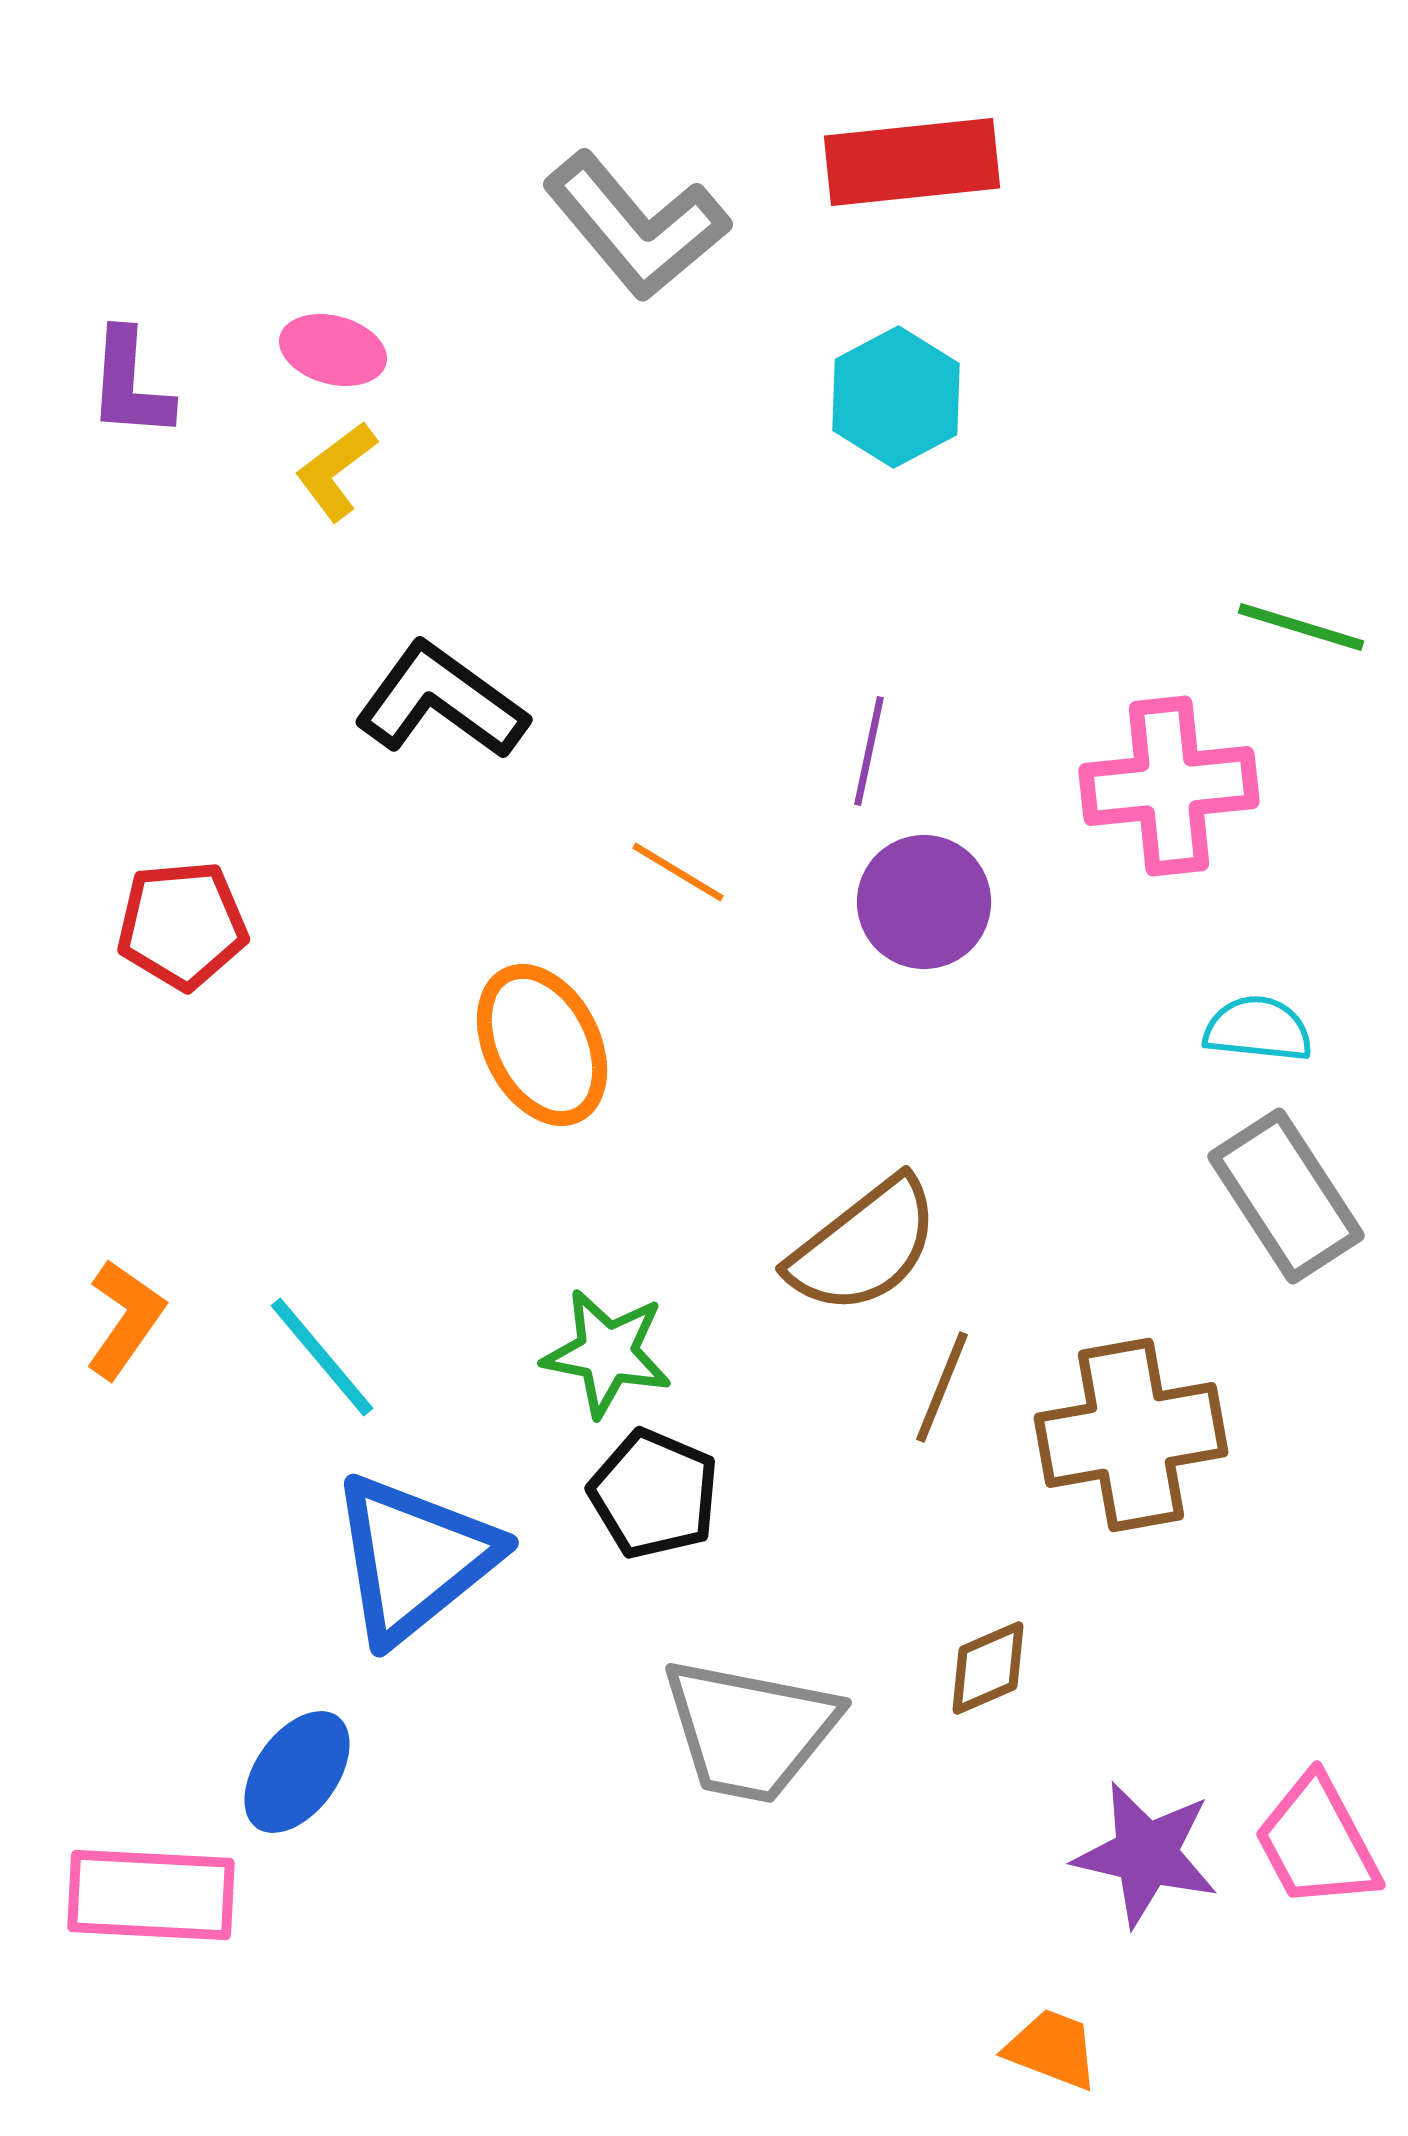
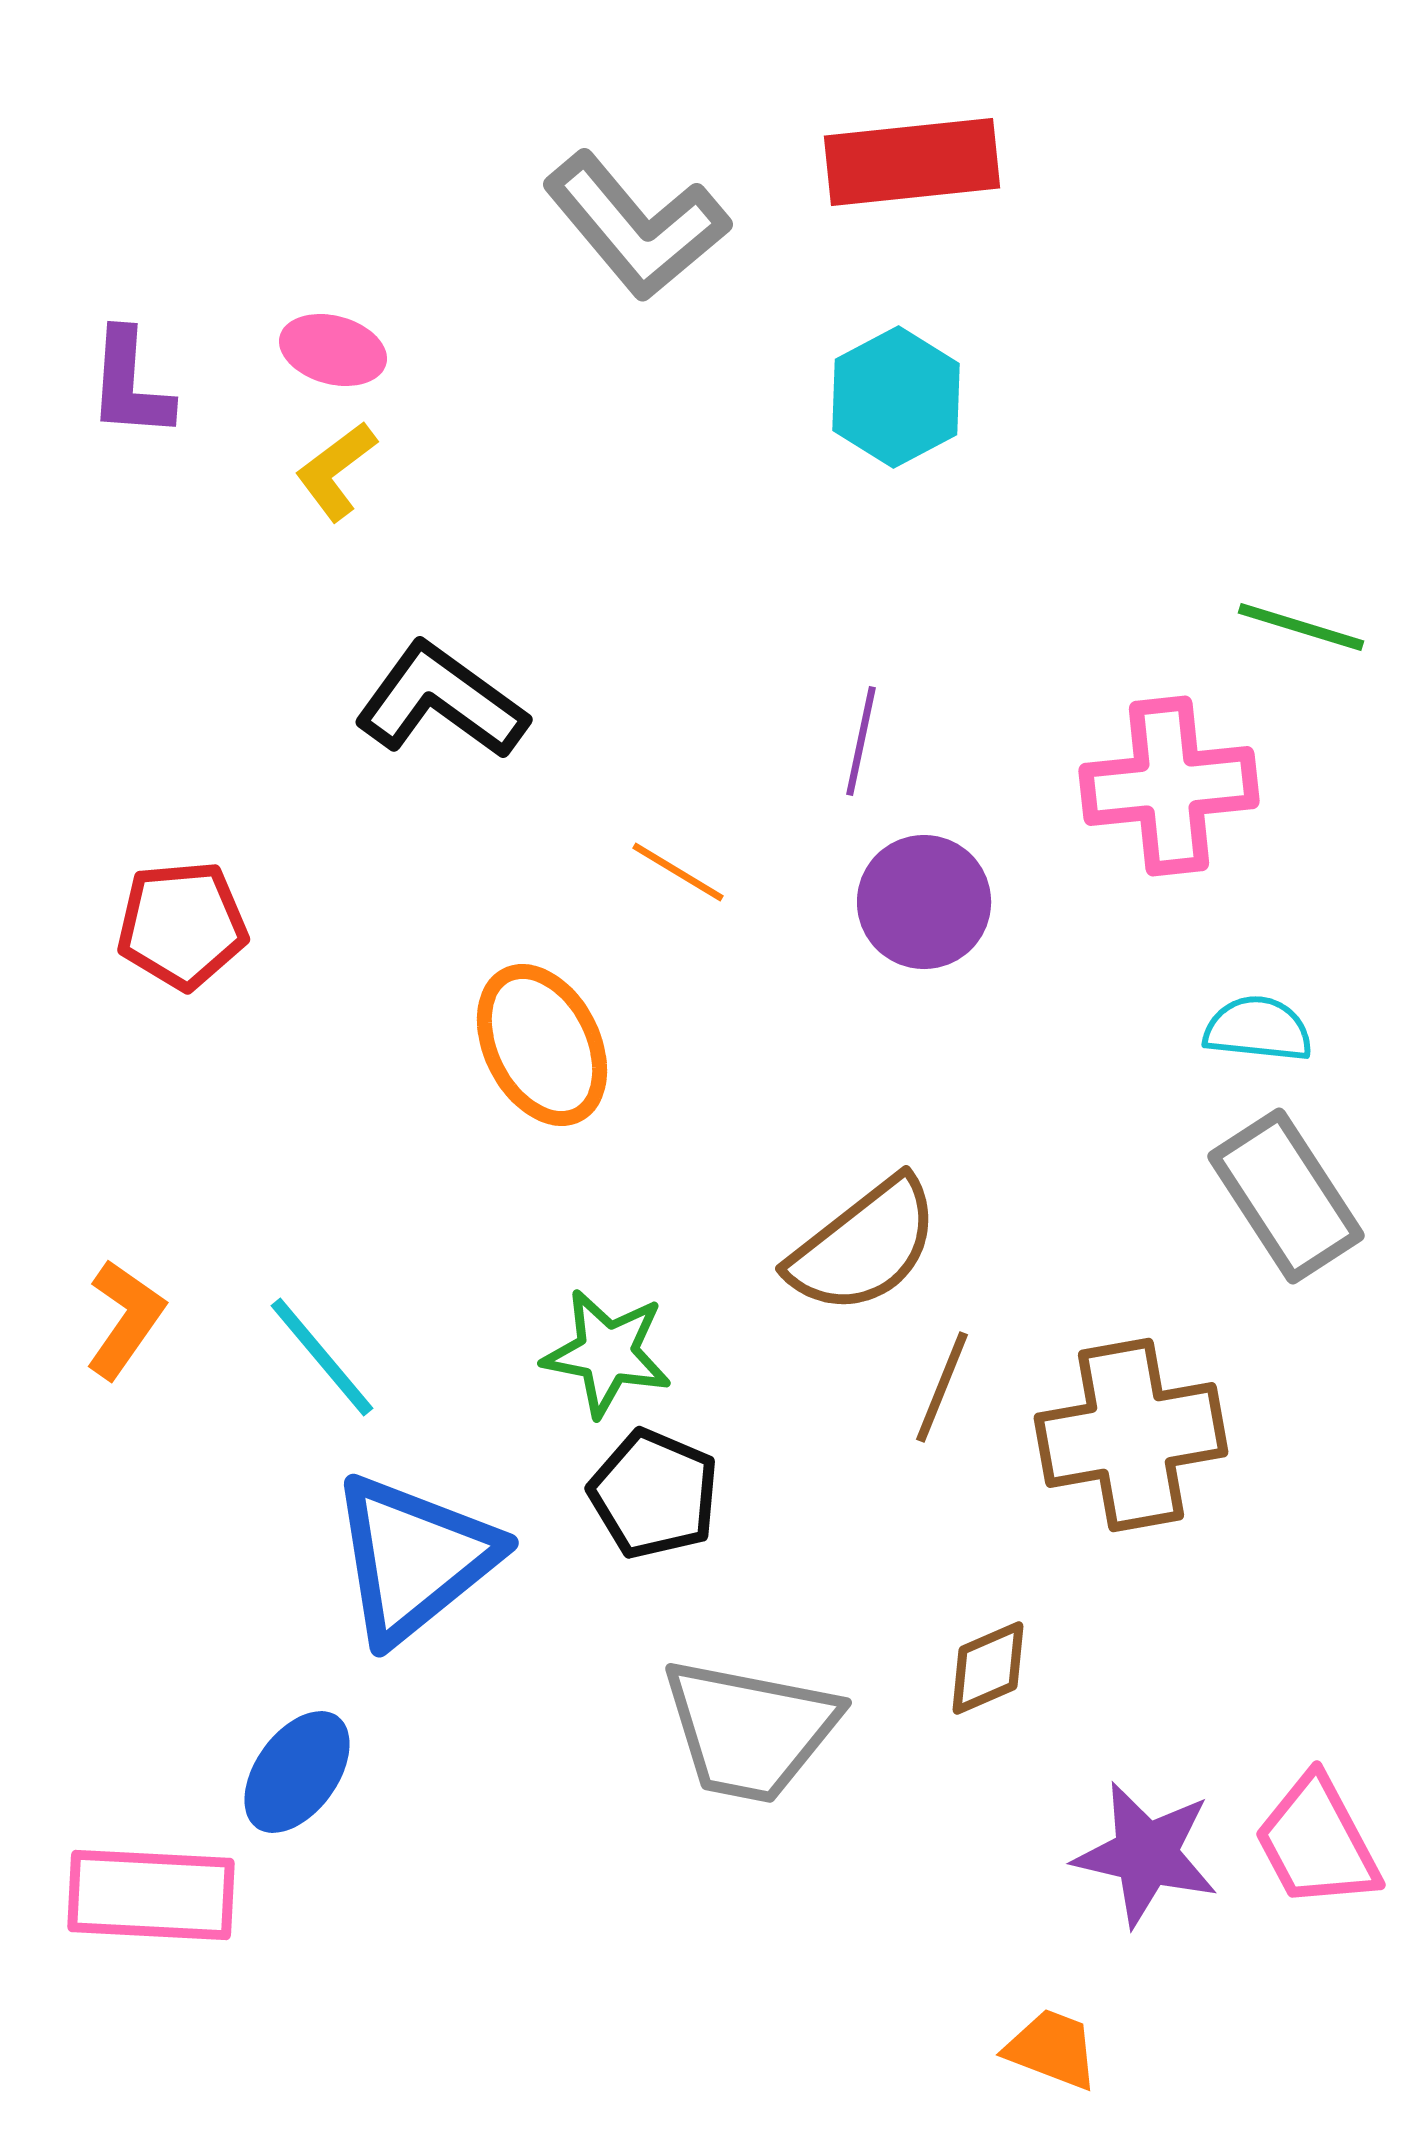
purple line: moved 8 px left, 10 px up
